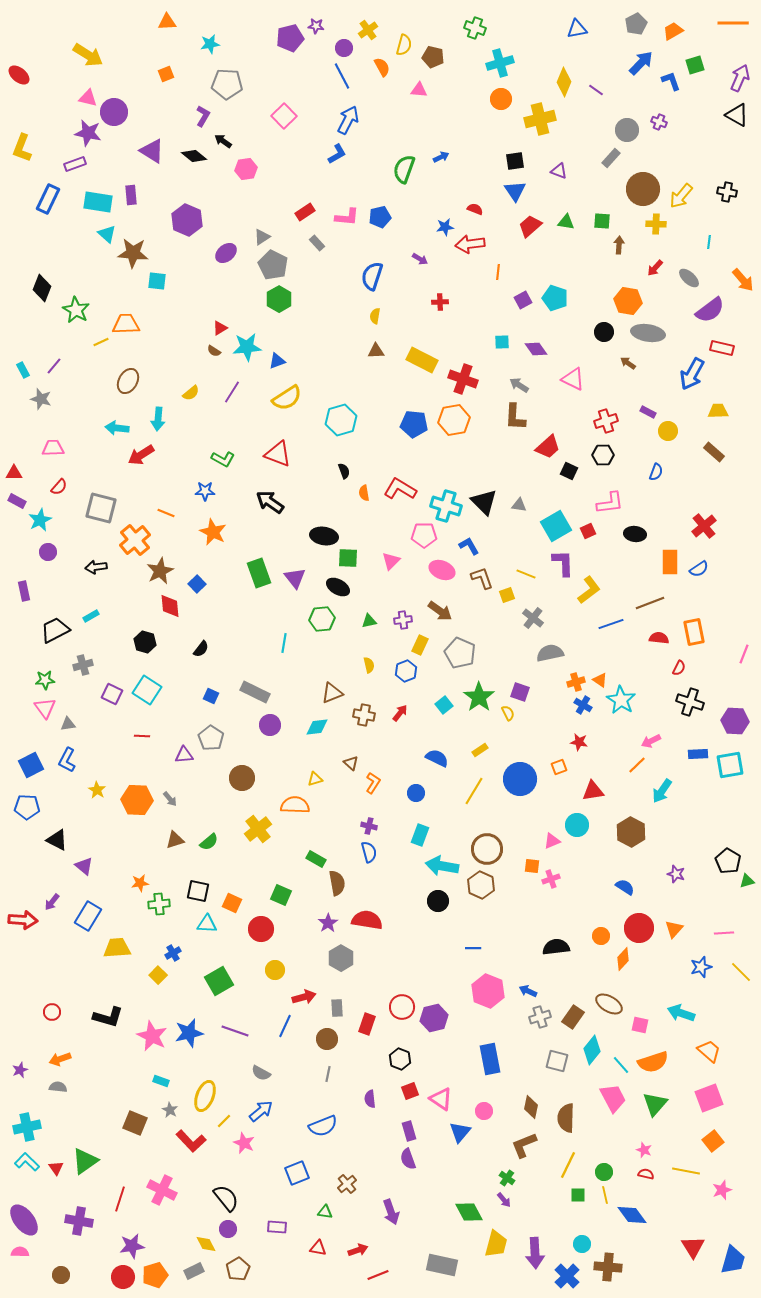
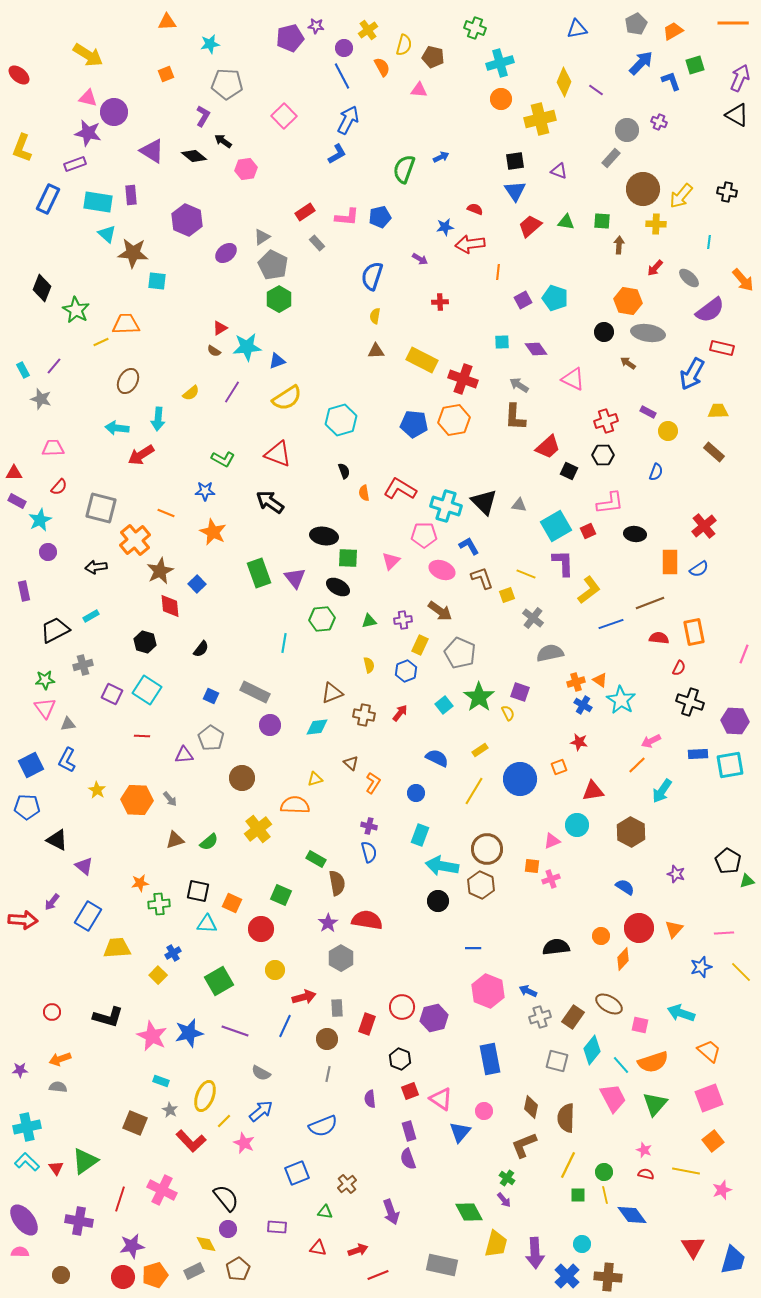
purple star at (20, 1070): rotated 21 degrees clockwise
brown cross at (608, 1267): moved 10 px down
